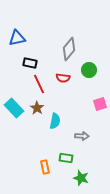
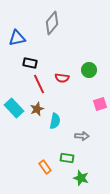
gray diamond: moved 17 px left, 26 px up
red semicircle: moved 1 px left
brown star: moved 1 px down; rotated 16 degrees clockwise
green rectangle: moved 1 px right
orange rectangle: rotated 24 degrees counterclockwise
